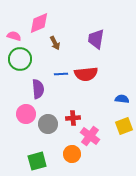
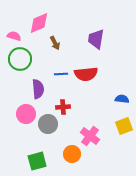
red cross: moved 10 px left, 11 px up
